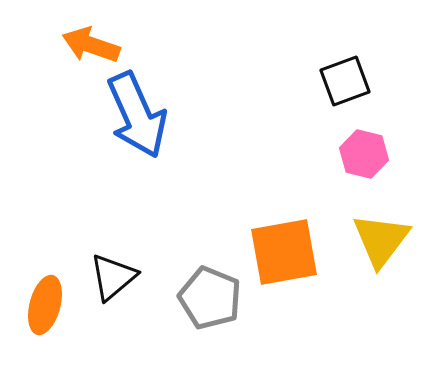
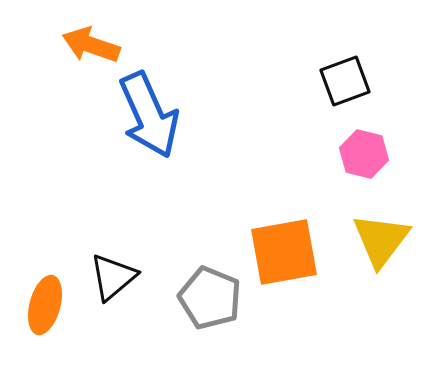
blue arrow: moved 12 px right
